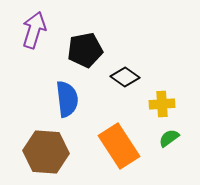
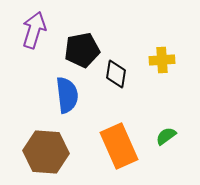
black pentagon: moved 3 px left
black diamond: moved 9 px left, 3 px up; rotated 64 degrees clockwise
blue semicircle: moved 4 px up
yellow cross: moved 44 px up
green semicircle: moved 3 px left, 2 px up
orange rectangle: rotated 9 degrees clockwise
